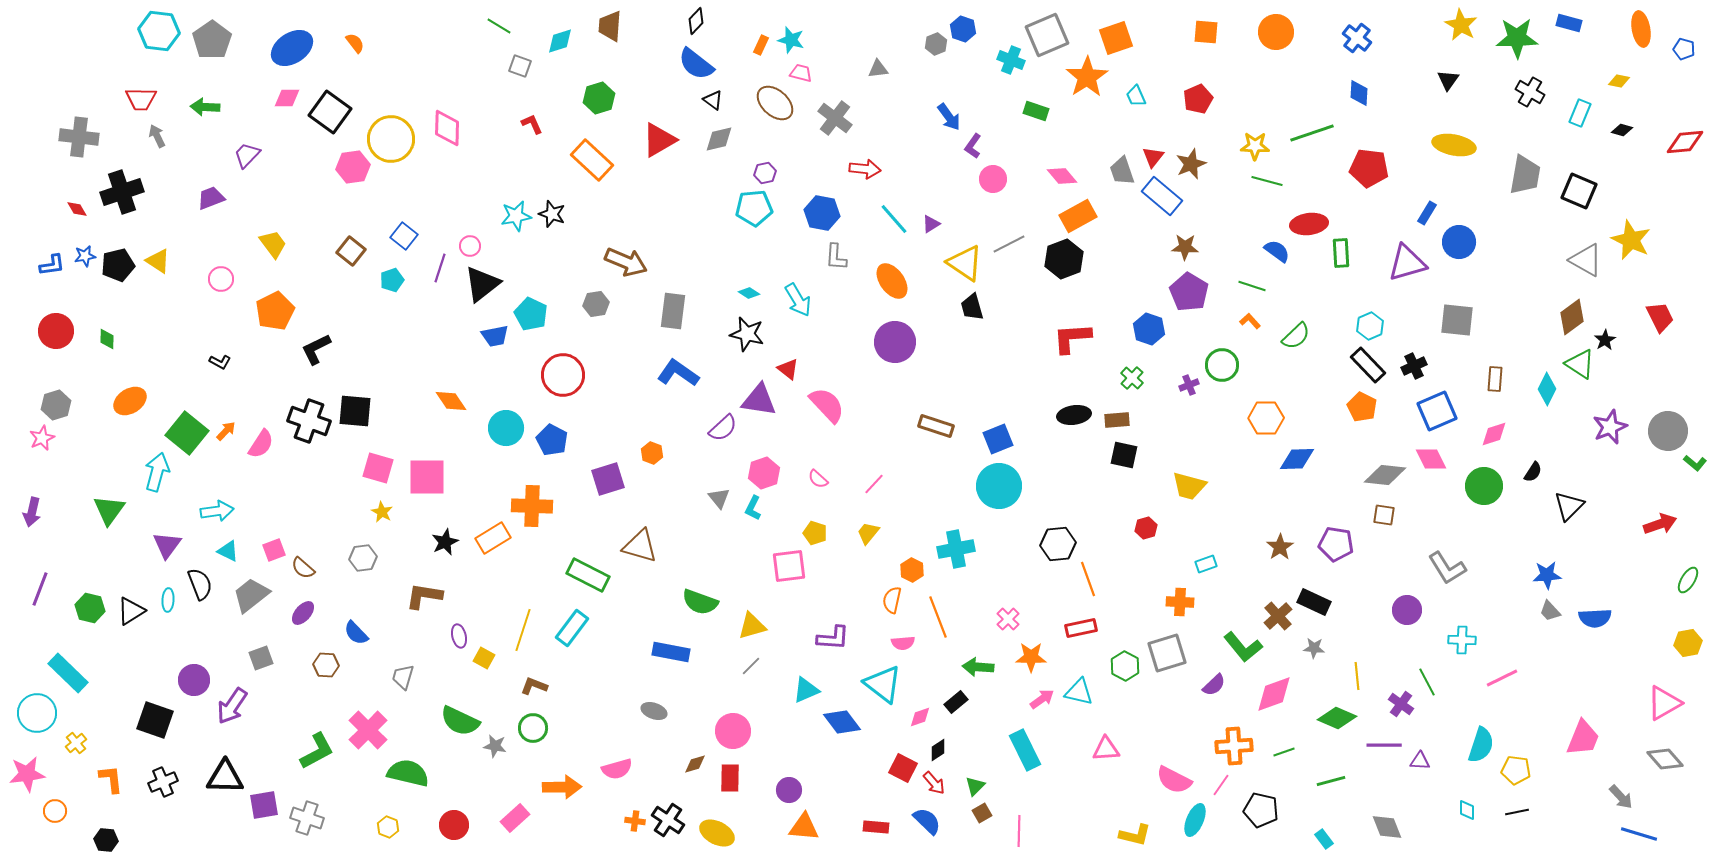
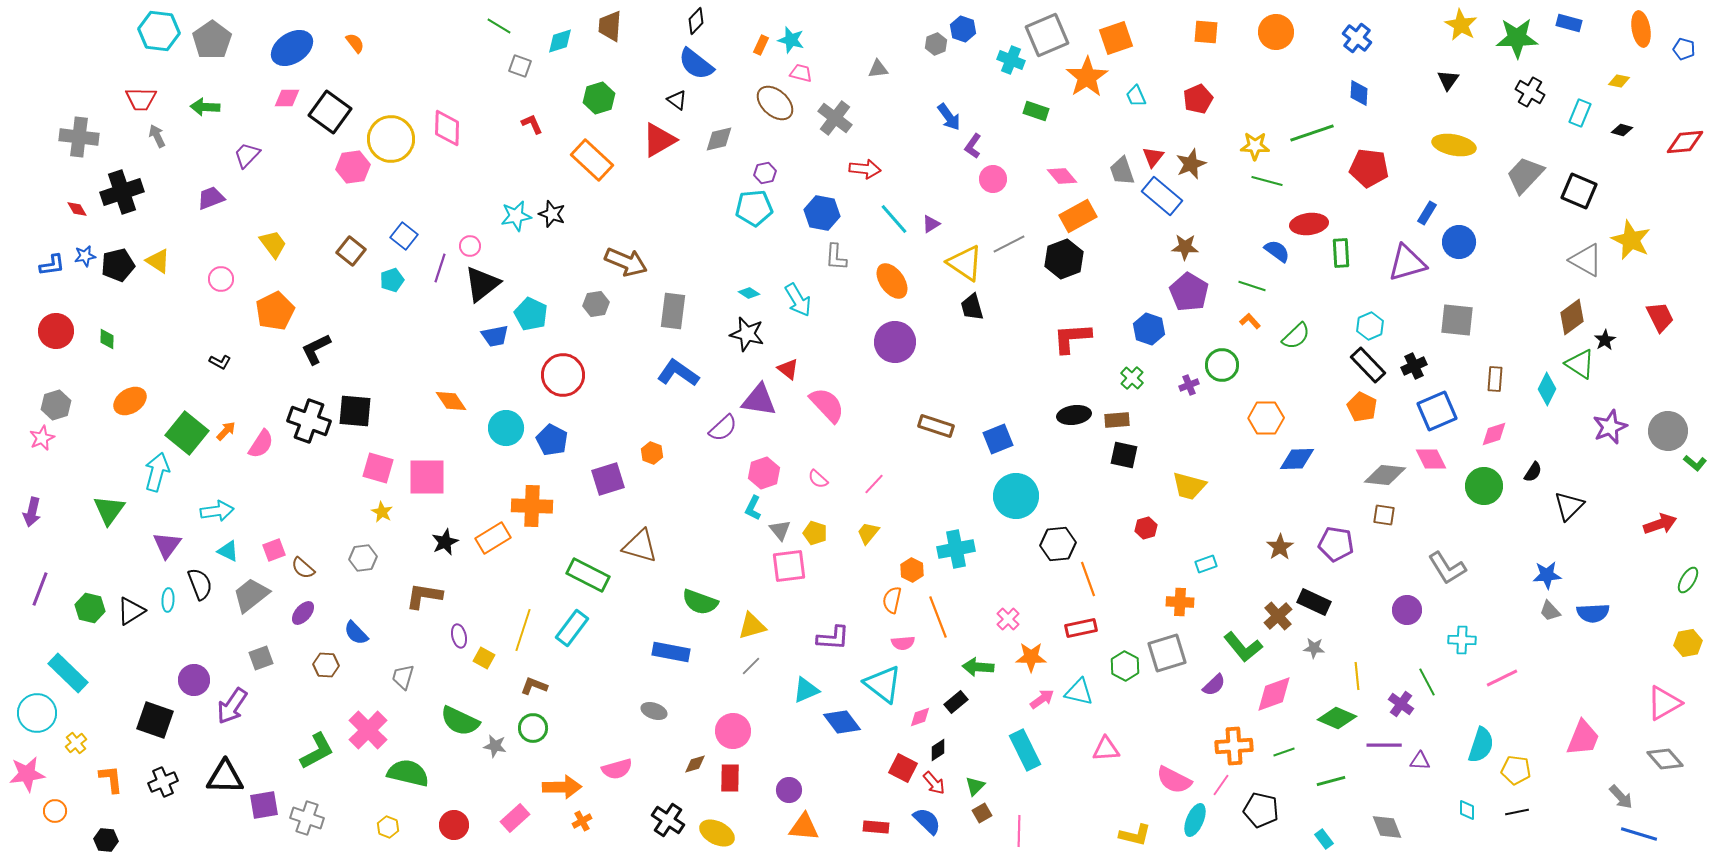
black triangle at (713, 100): moved 36 px left
gray trapezoid at (1525, 175): rotated 147 degrees counterclockwise
cyan circle at (999, 486): moved 17 px right, 10 px down
gray triangle at (719, 498): moved 61 px right, 32 px down
blue semicircle at (1595, 618): moved 2 px left, 5 px up
orange cross at (635, 821): moved 53 px left; rotated 36 degrees counterclockwise
